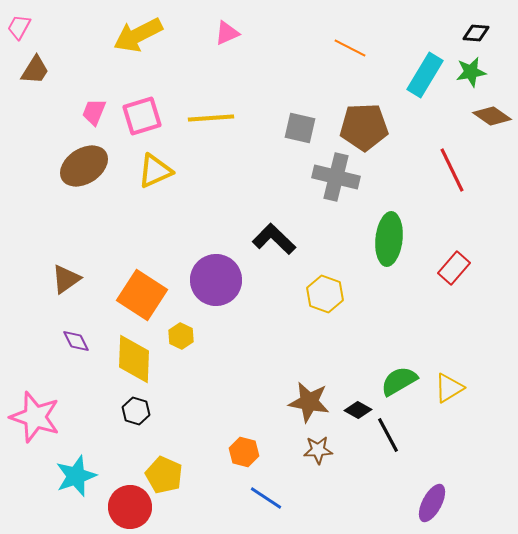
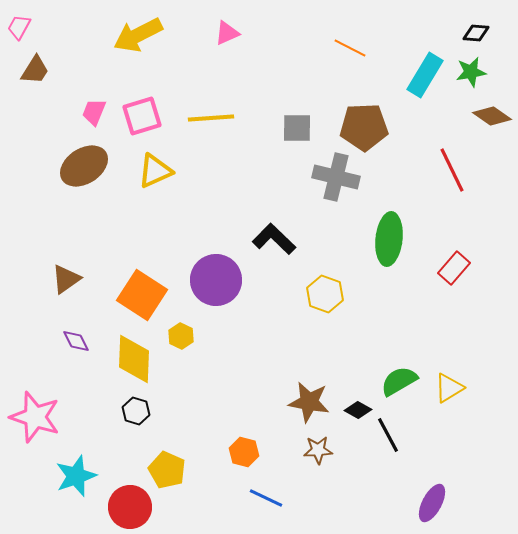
gray square at (300, 128): moved 3 px left; rotated 12 degrees counterclockwise
yellow pentagon at (164, 475): moved 3 px right, 5 px up
blue line at (266, 498): rotated 8 degrees counterclockwise
